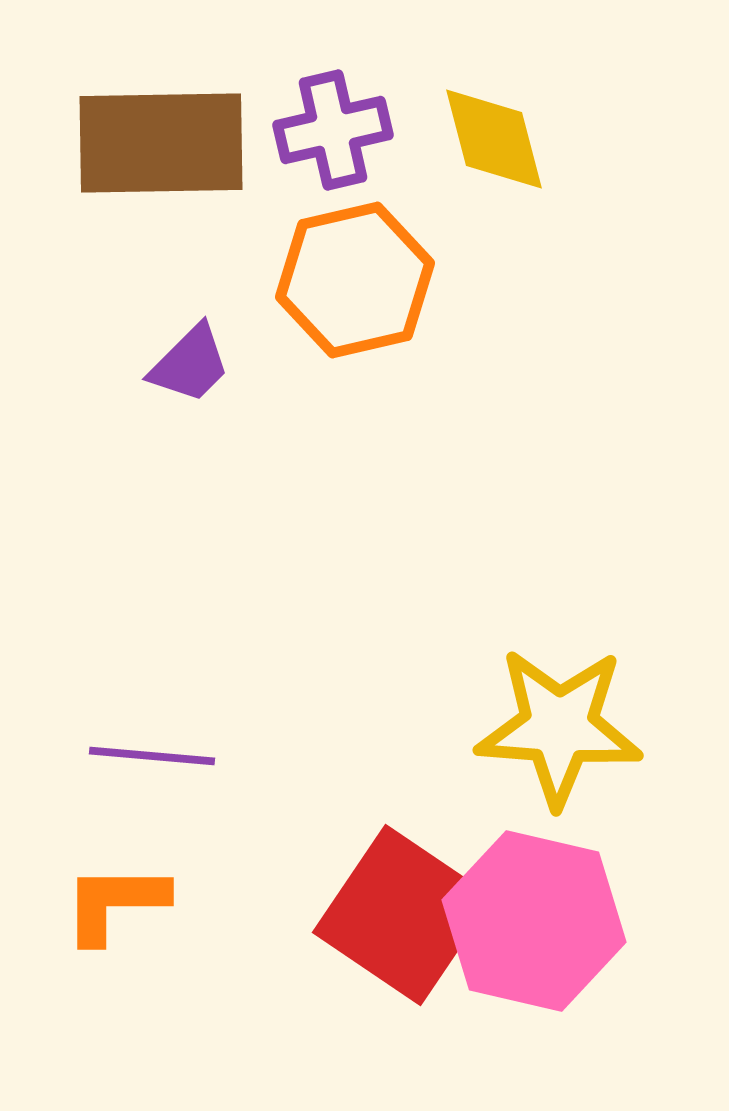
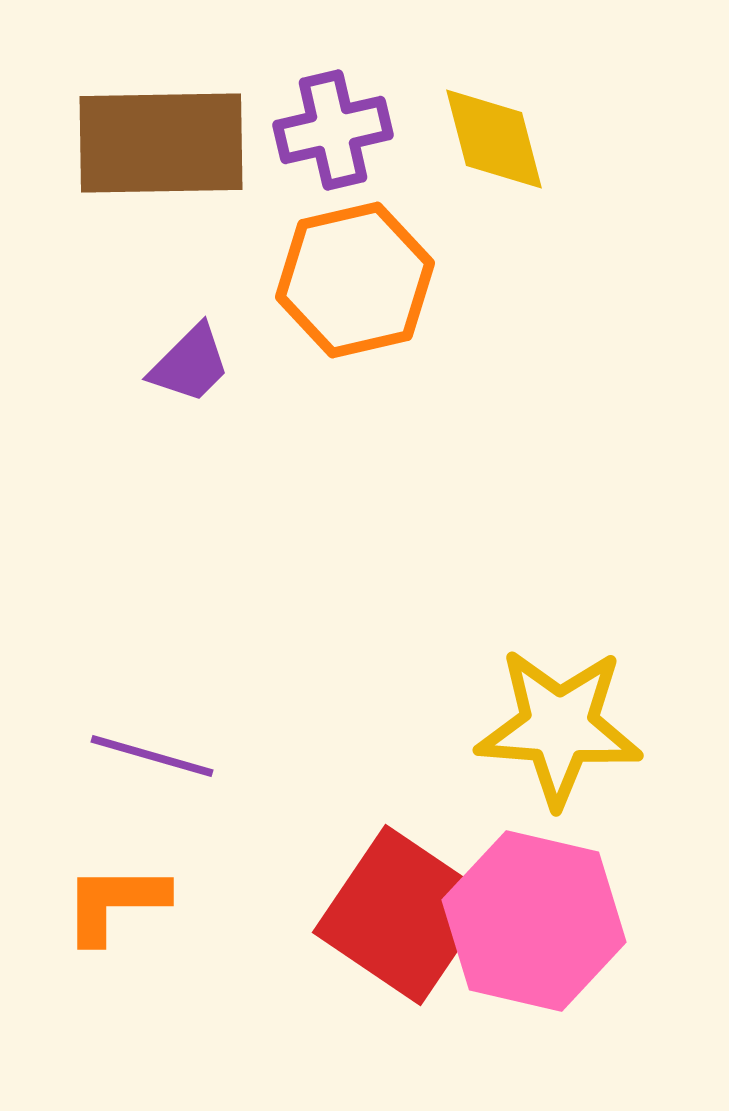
purple line: rotated 11 degrees clockwise
